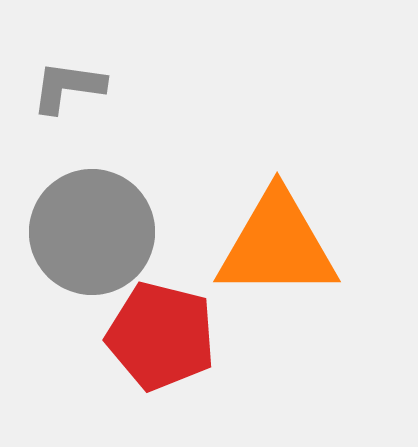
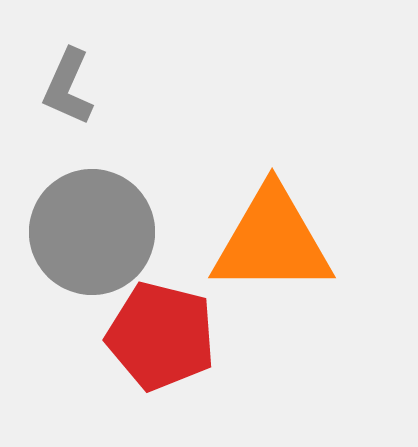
gray L-shape: rotated 74 degrees counterclockwise
orange triangle: moved 5 px left, 4 px up
